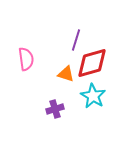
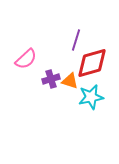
pink semicircle: rotated 55 degrees clockwise
orange triangle: moved 4 px right, 7 px down
cyan star: moved 2 px left, 1 px down; rotated 30 degrees clockwise
purple cross: moved 4 px left, 30 px up
